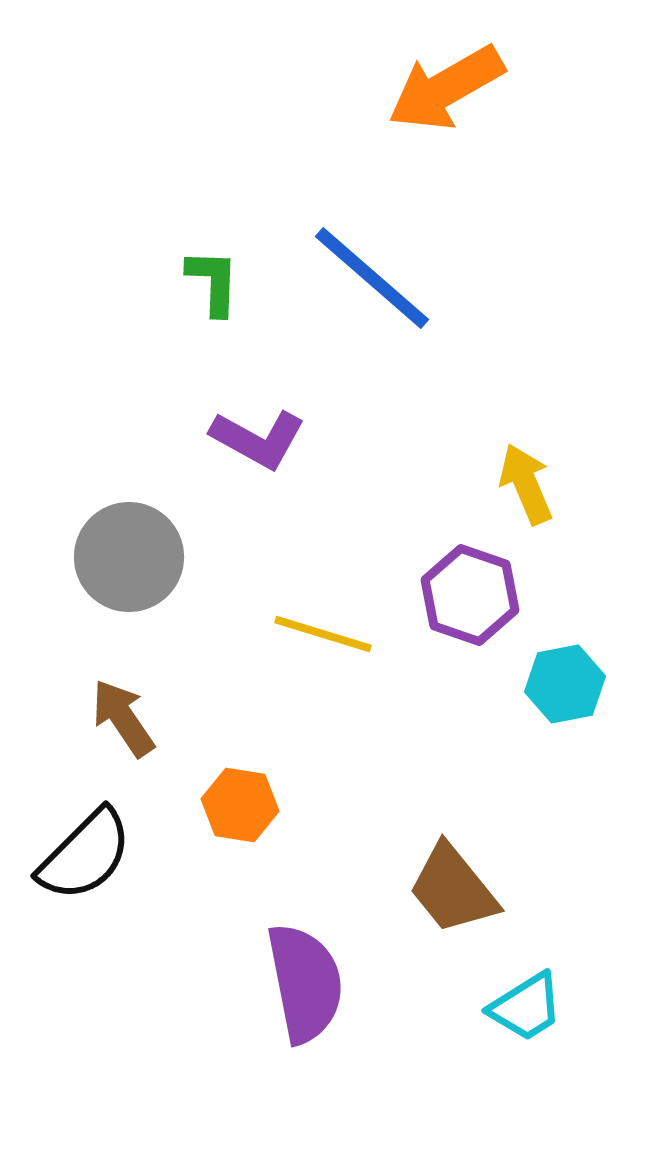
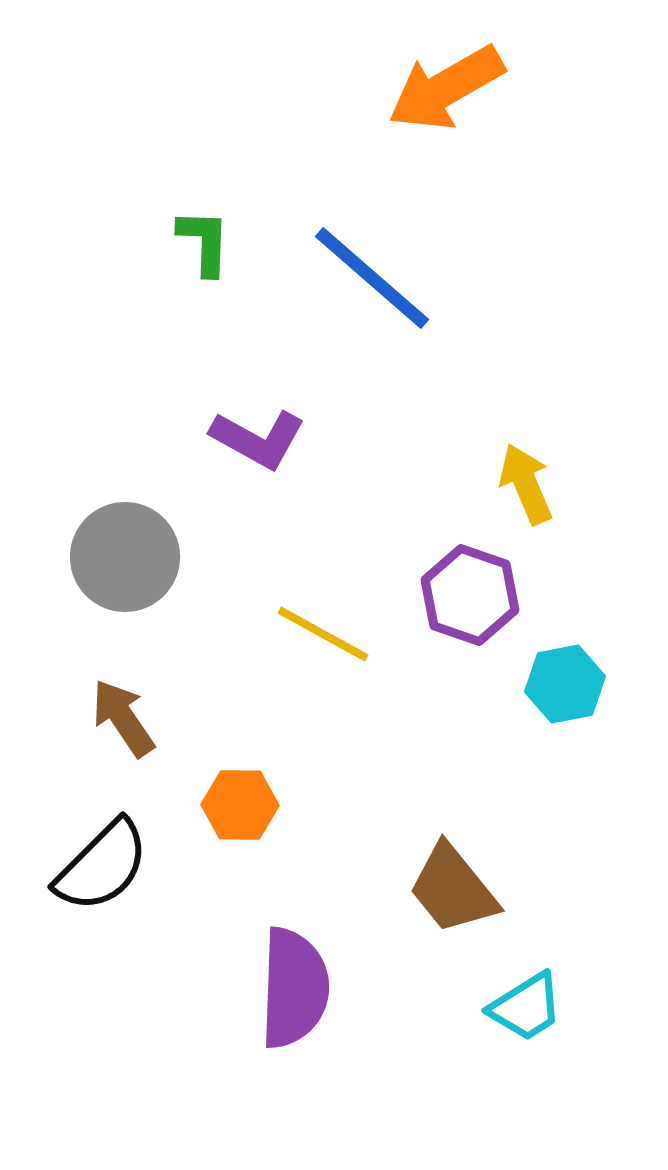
green L-shape: moved 9 px left, 40 px up
gray circle: moved 4 px left
yellow line: rotated 12 degrees clockwise
orange hexagon: rotated 8 degrees counterclockwise
black semicircle: moved 17 px right, 11 px down
purple semicircle: moved 11 px left, 5 px down; rotated 13 degrees clockwise
